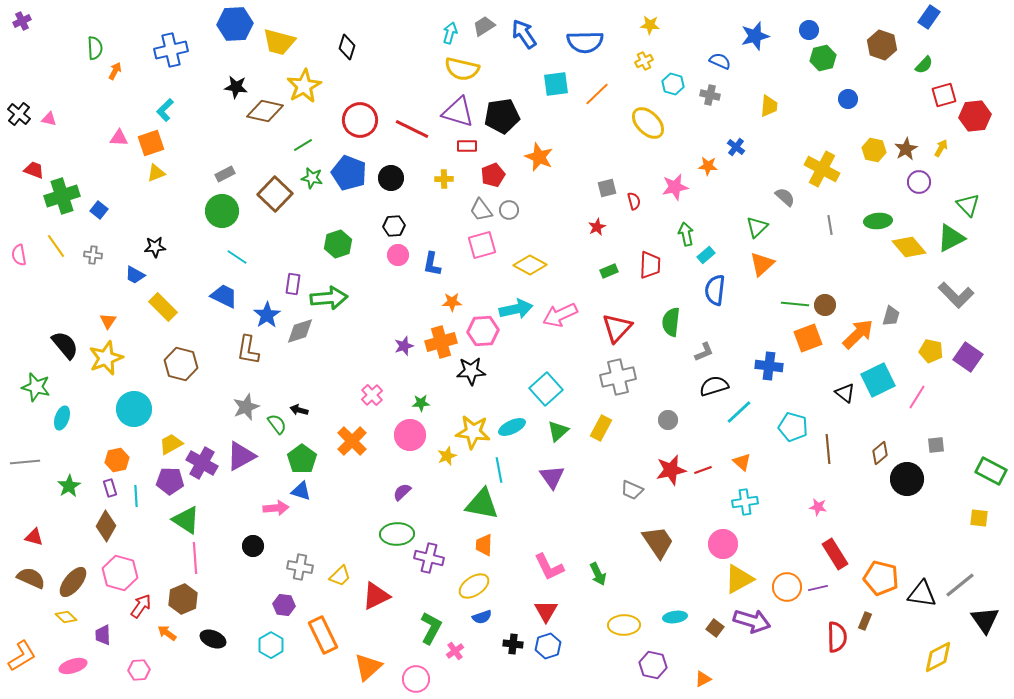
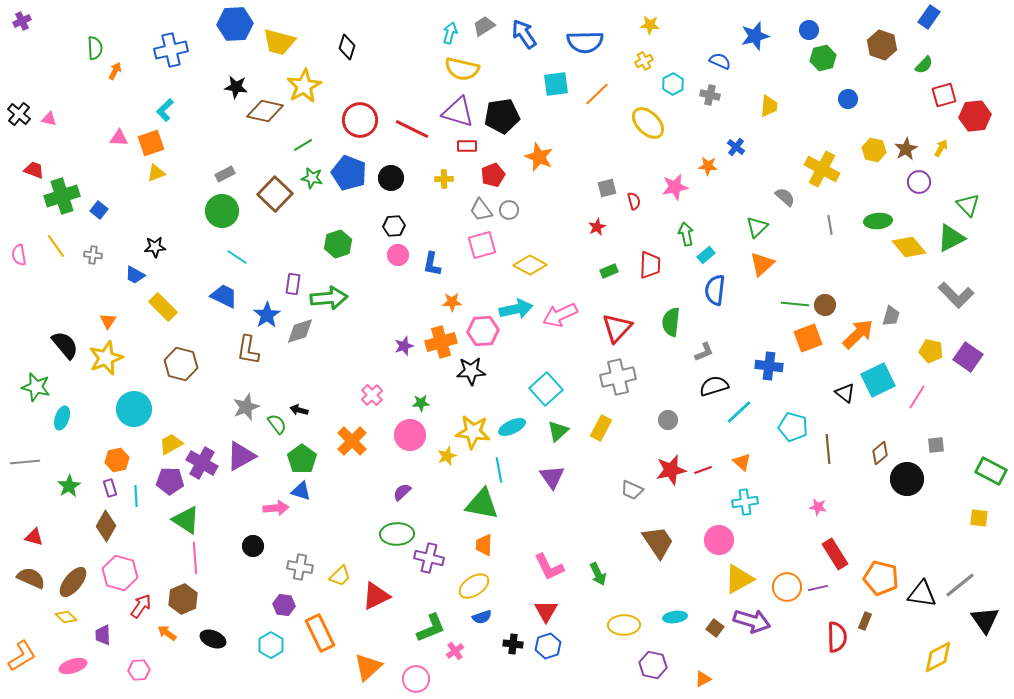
cyan hexagon at (673, 84): rotated 15 degrees clockwise
pink circle at (723, 544): moved 4 px left, 4 px up
green L-shape at (431, 628): rotated 40 degrees clockwise
orange rectangle at (323, 635): moved 3 px left, 2 px up
